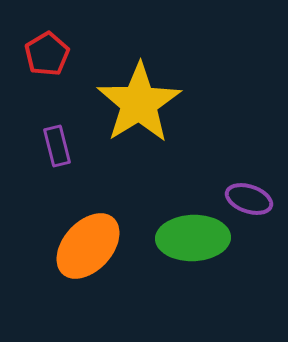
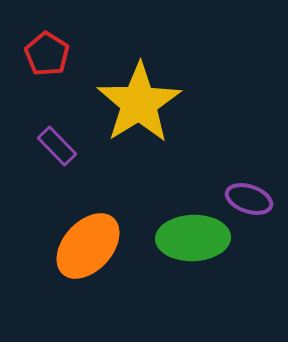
red pentagon: rotated 9 degrees counterclockwise
purple rectangle: rotated 30 degrees counterclockwise
